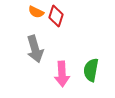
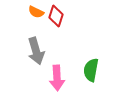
gray arrow: moved 1 px right, 2 px down
pink arrow: moved 5 px left, 4 px down
